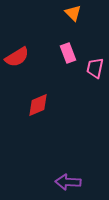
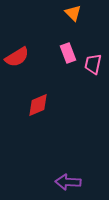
pink trapezoid: moved 2 px left, 4 px up
